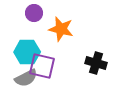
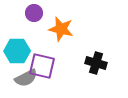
cyan hexagon: moved 10 px left, 1 px up
